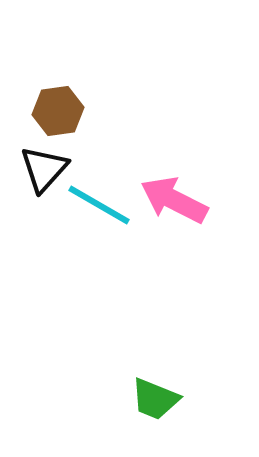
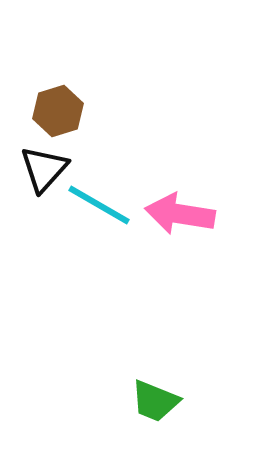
brown hexagon: rotated 9 degrees counterclockwise
pink arrow: moved 6 px right, 14 px down; rotated 18 degrees counterclockwise
green trapezoid: moved 2 px down
